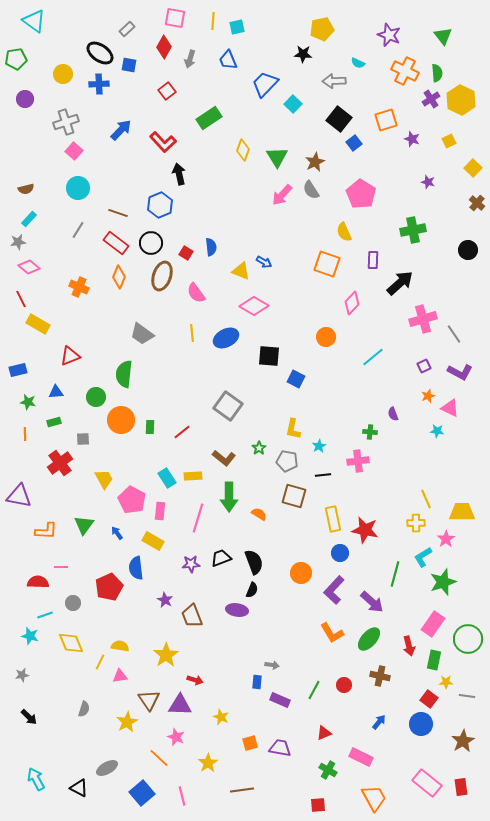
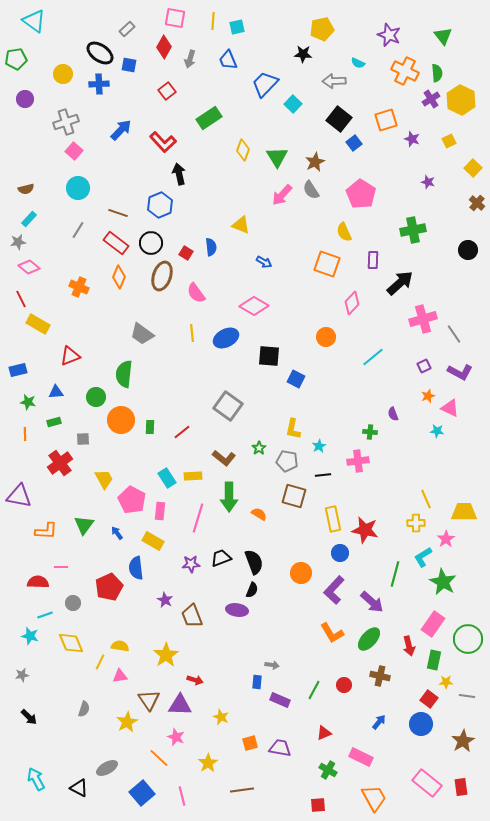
yellow triangle at (241, 271): moved 46 px up
yellow trapezoid at (462, 512): moved 2 px right
green star at (443, 582): rotated 24 degrees counterclockwise
